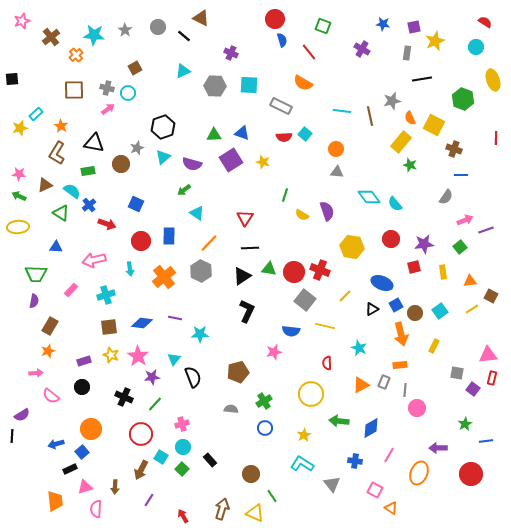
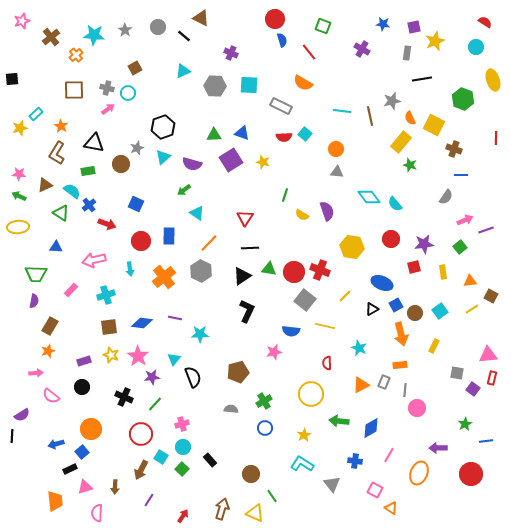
pink semicircle at (96, 509): moved 1 px right, 4 px down
red arrow at (183, 516): rotated 64 degrees clockwise
